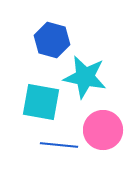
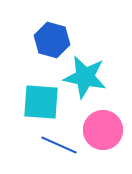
cyan square: rotated 6 degrees counterclockwise
blue line: rotated 18 degrees clockwise
